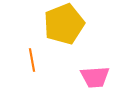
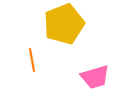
pink trapezoid: rotated 12 degrees counterclockwise
